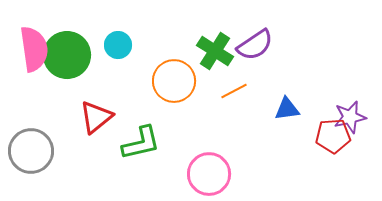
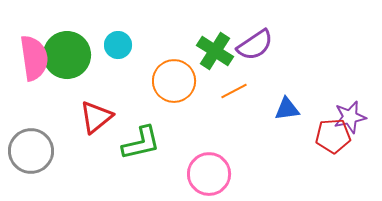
pink semicircle: moved 9 px down
